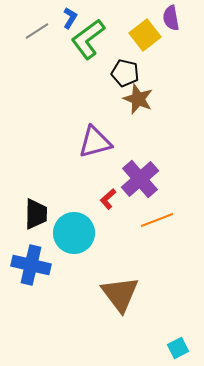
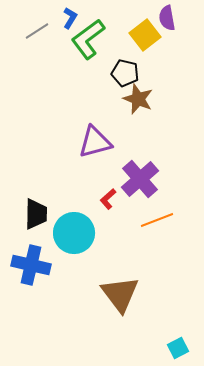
purple semicircle: moved 4 px left
